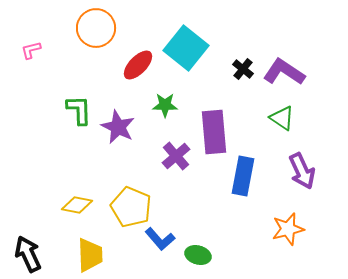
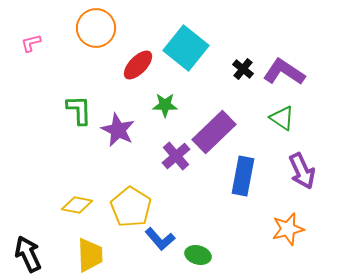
pink L-shape: moved 7 px up
purple star: moved 3 px down
purple rectangle: rotated 51 degrees clockwise
yellow pentagon: rotated 9 degrees clockwise
